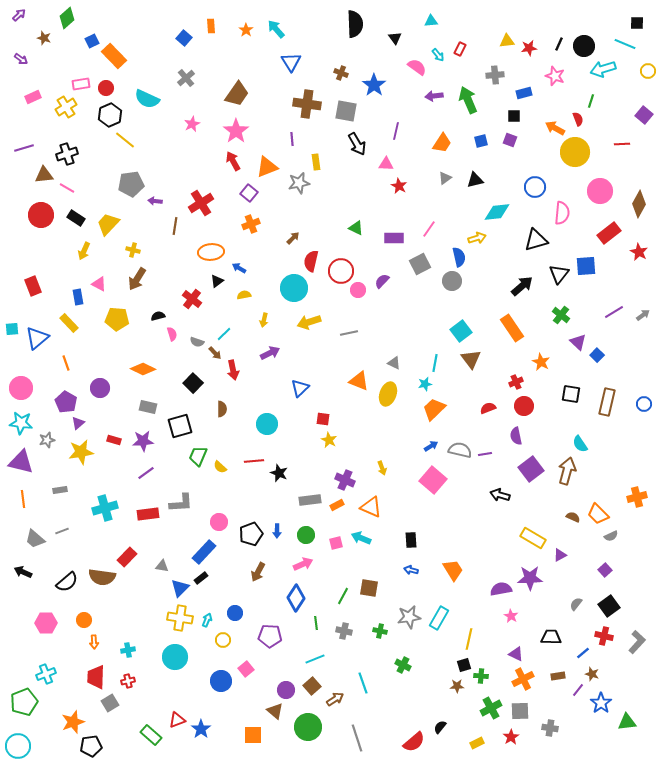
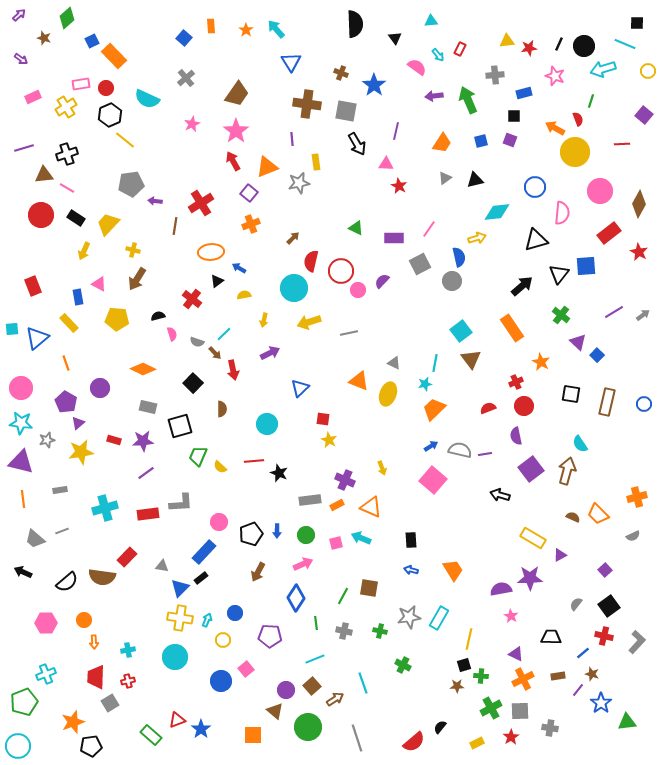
gray semicircle at (611, 536): moved 22 px right
